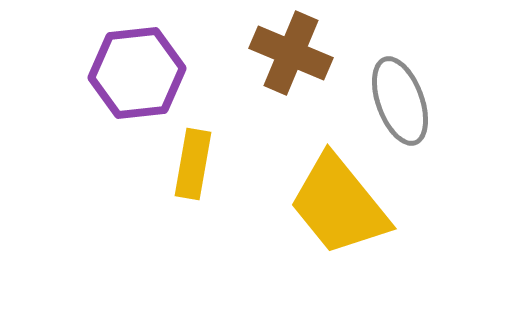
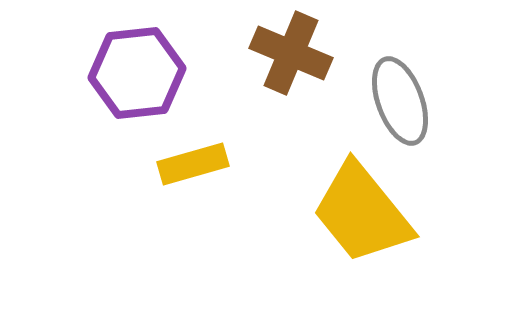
yellow rectangle: rotated 64 degrees clockwise
yellow trapezoid: moved 23 px right, 8 px down
